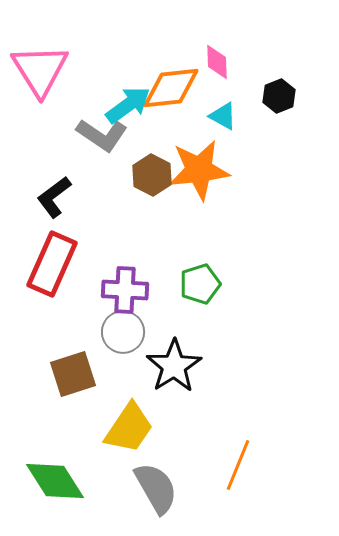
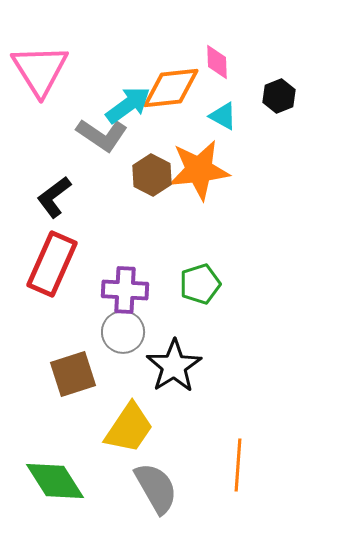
orange line: rotated 18 degrees counterclockwise
